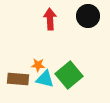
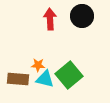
black circle: moved 6 px left
